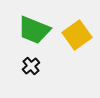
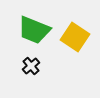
yellow square: moved 2 px left, 2 px down; rotated 20 degrees counterclockwise
